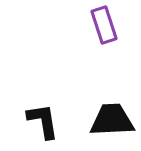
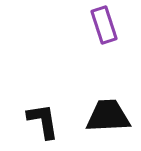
black trapezoid: moved 4 px left, 4 px up
